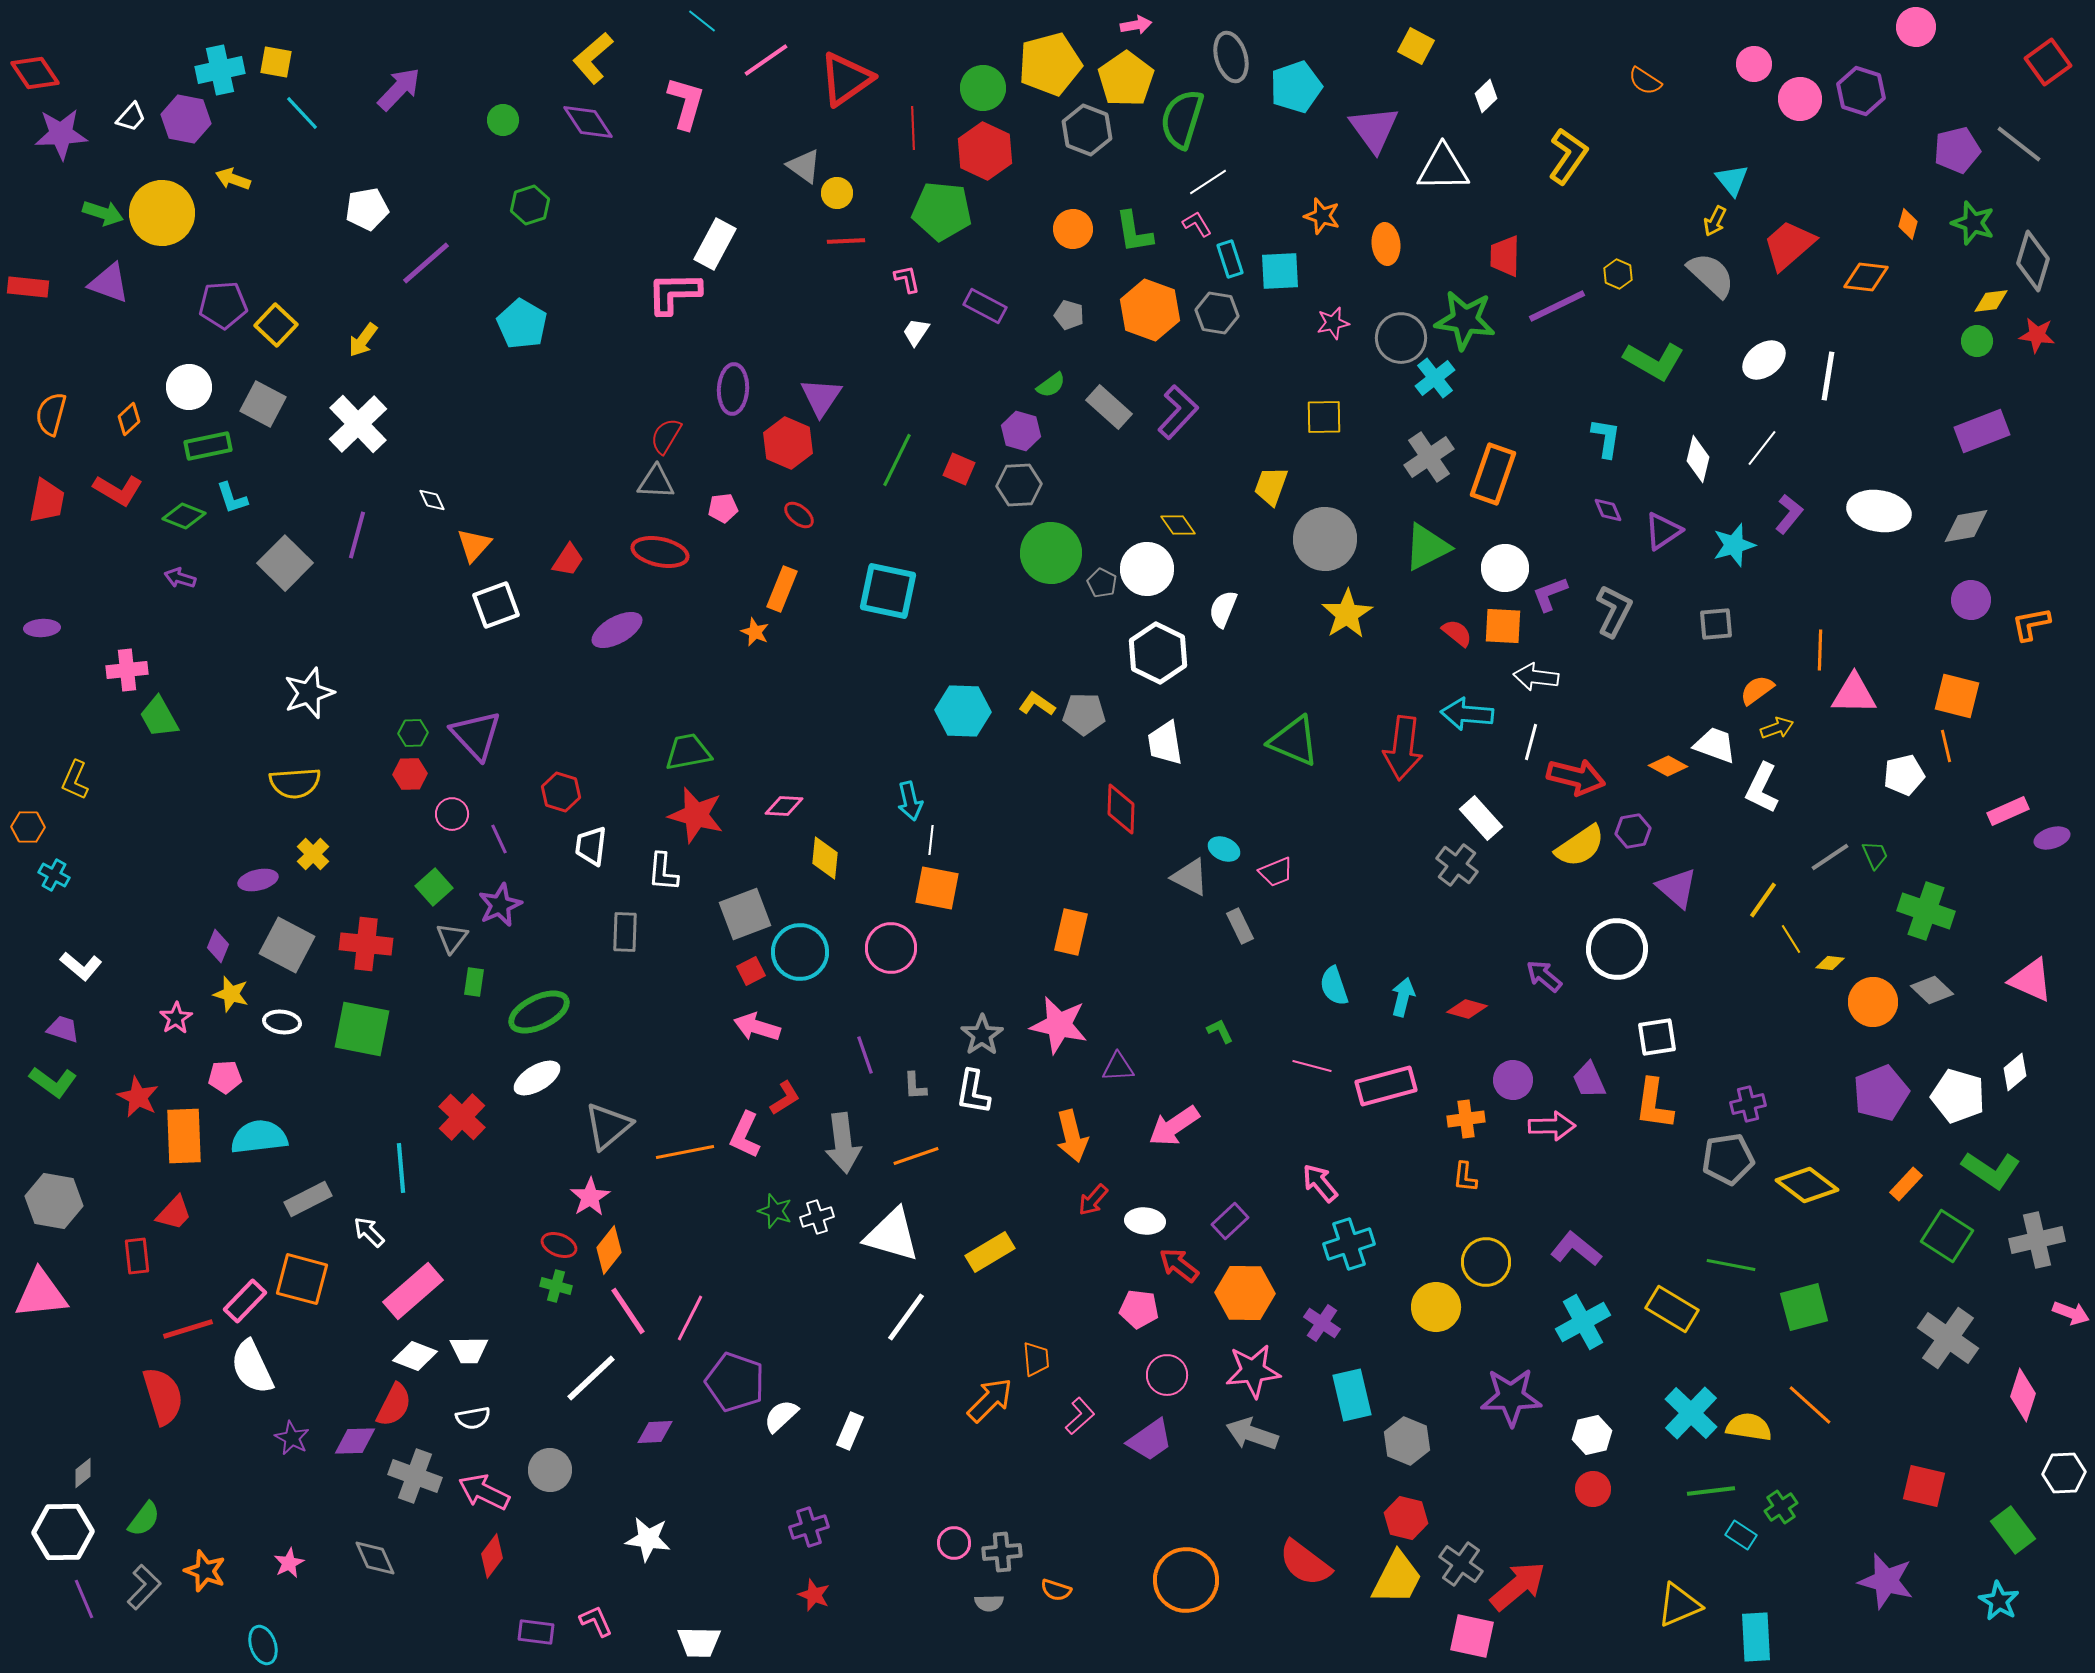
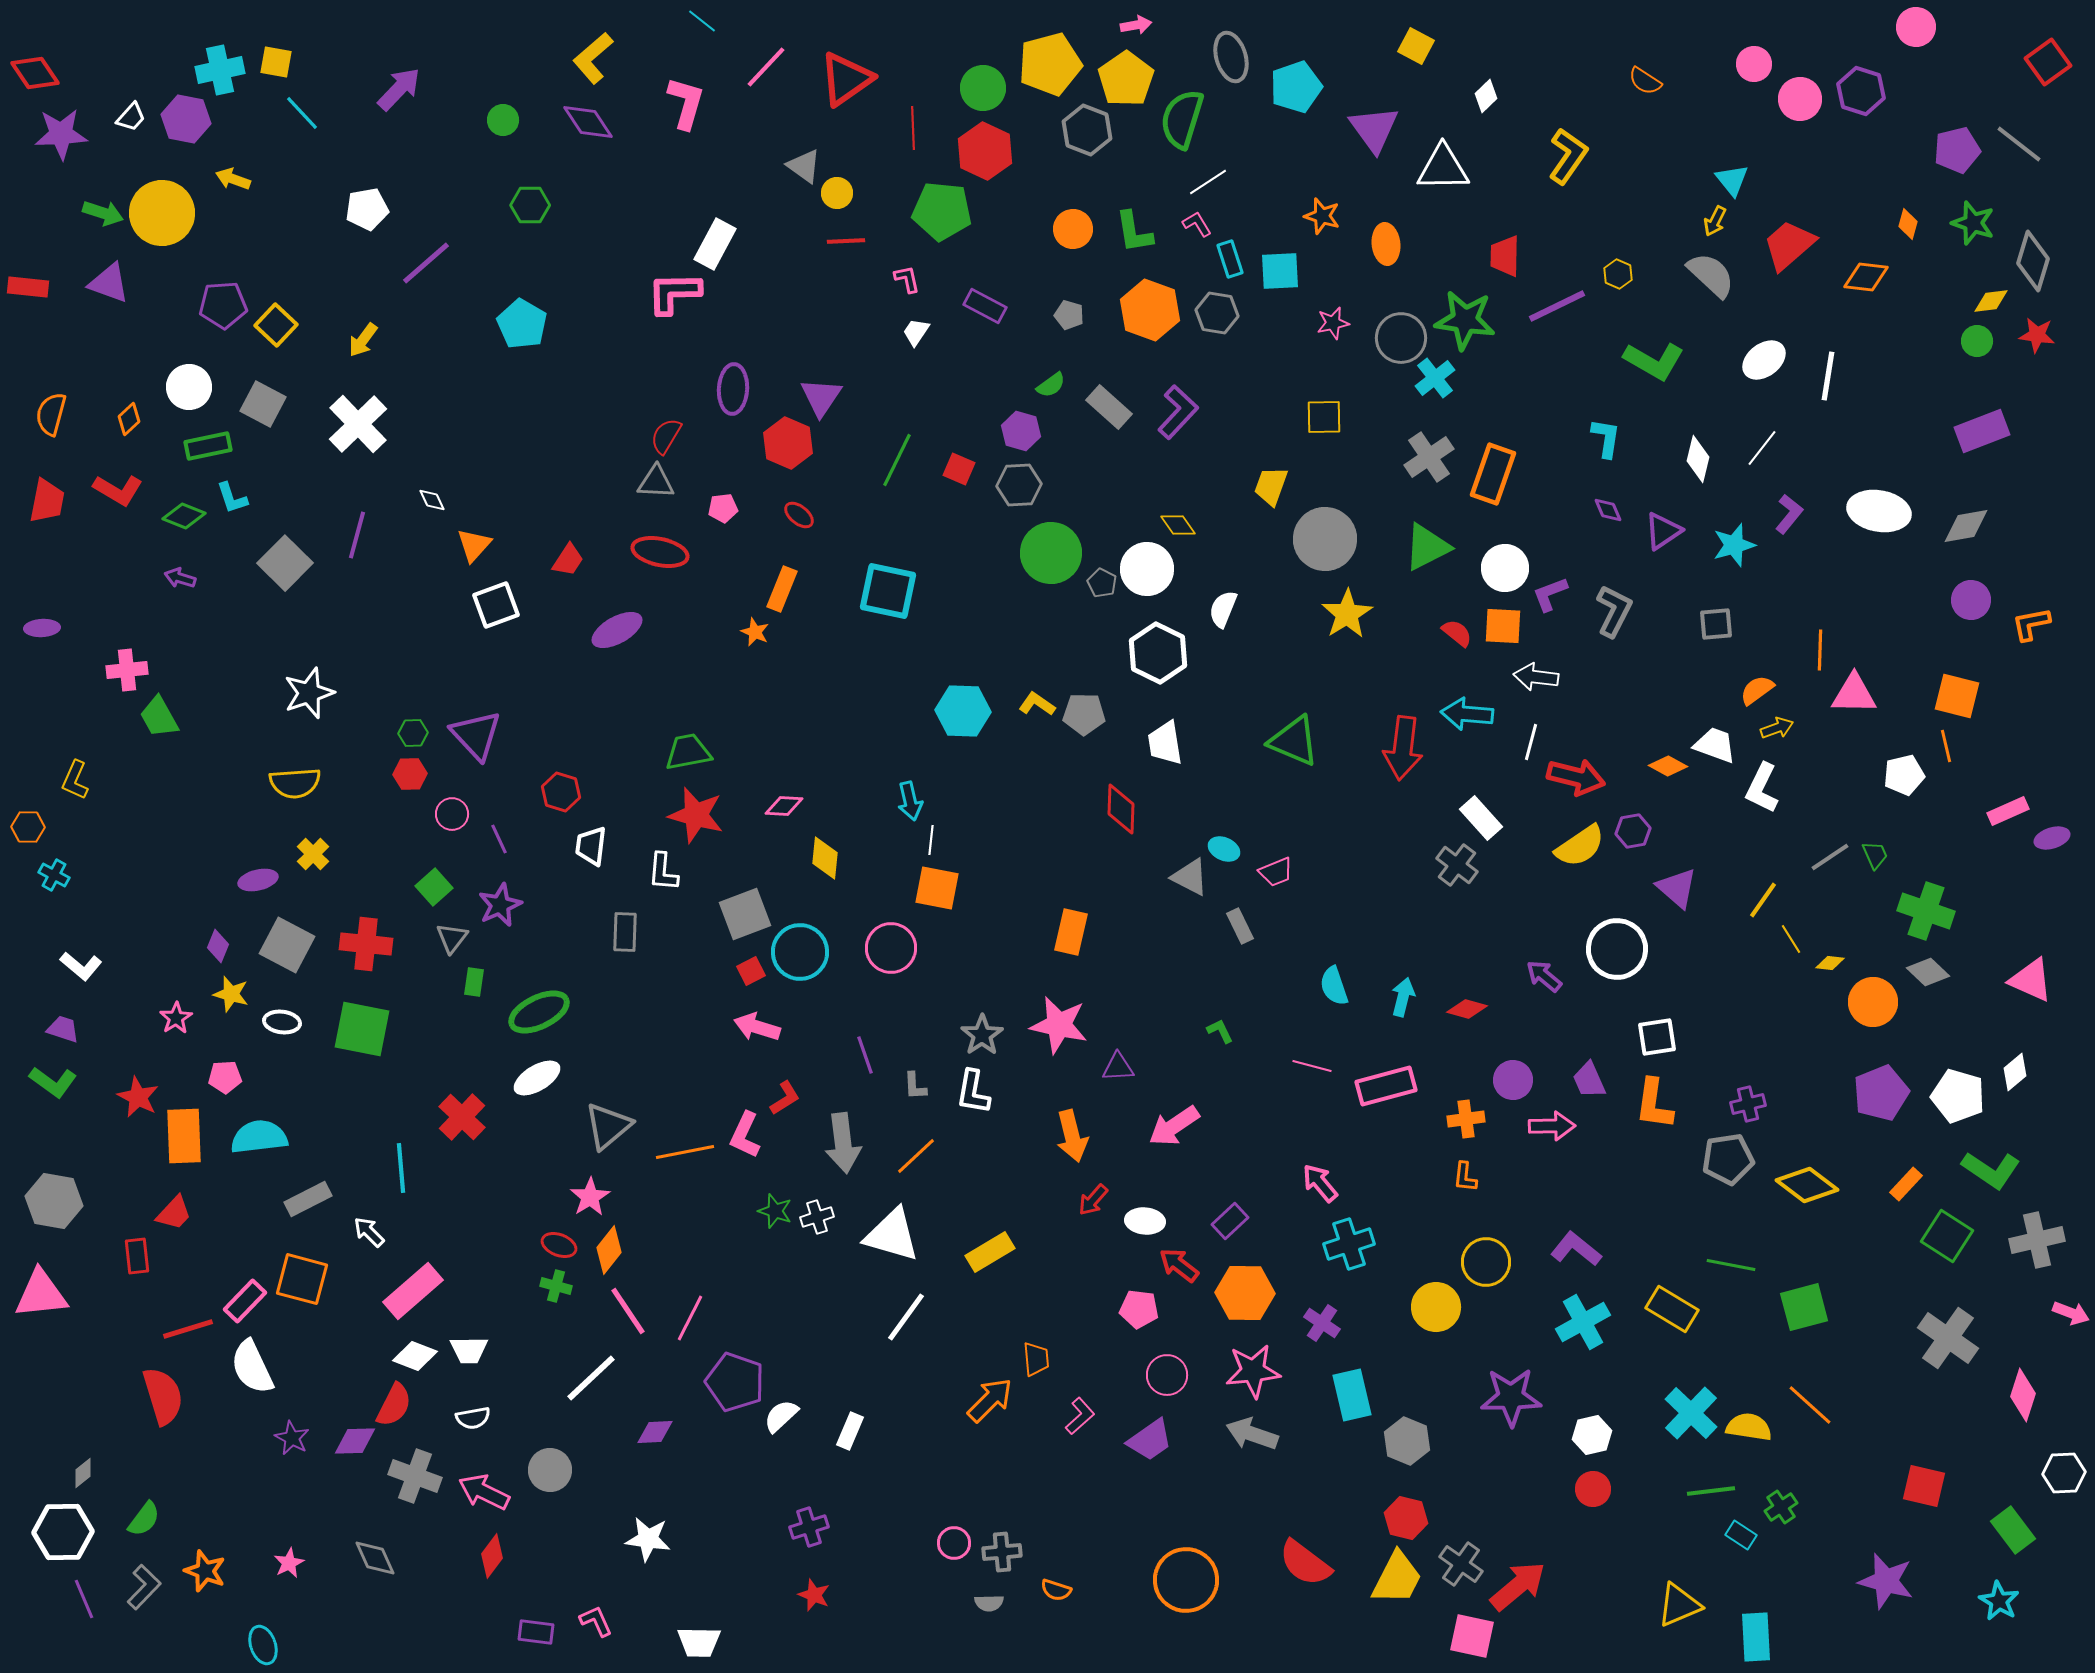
pink line at (766, 60): moved 7 px down; rotated 12 degrees counterclockwise
green hexagon at (530, 205): rotated 18 degrees clockwise
gray diamond at (1932, 990): moved 4 px left, 18 px up
orange line at (916, 1156): rotated 24 degrees counterclockwise
